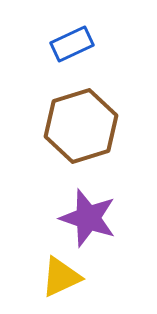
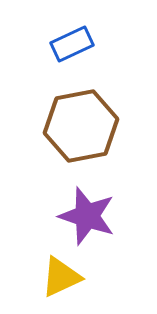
brown hexagon: rotated 6 degrees clockwise
purple star: moved 1 px left, 2 px up
